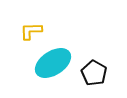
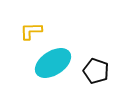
black pentagon: moved 2 px right, 2 px up; rotated 10 degrees counterclockwise
